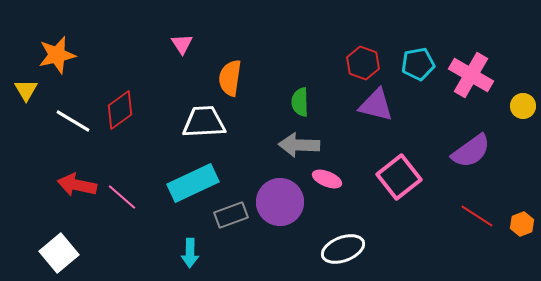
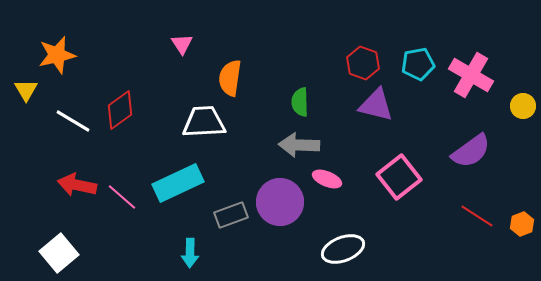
cyan rectangle: moved 15 px left
